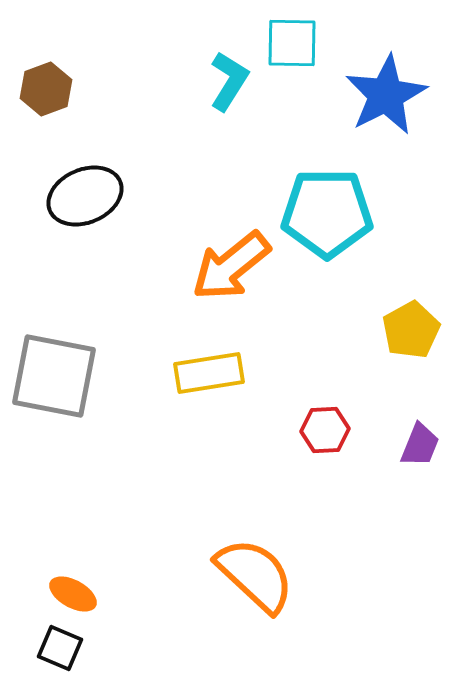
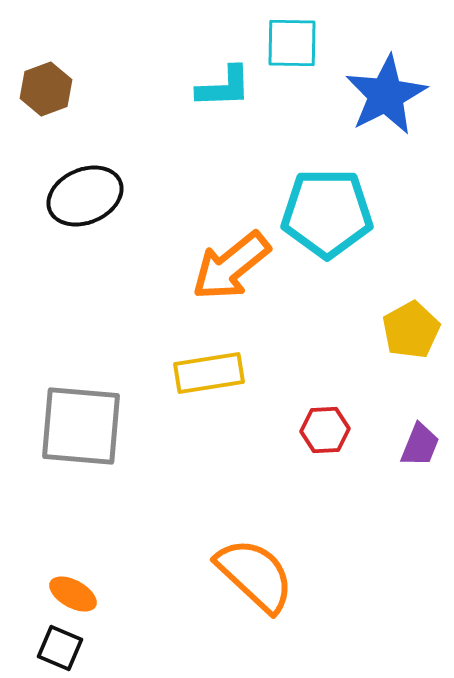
cyan L-shape: moved 5 px left, 6 px down; rotated 56 degrees clockwise
gray square: moved 27 px right, 50 px down; rotated 6 degrees counterclockwise
